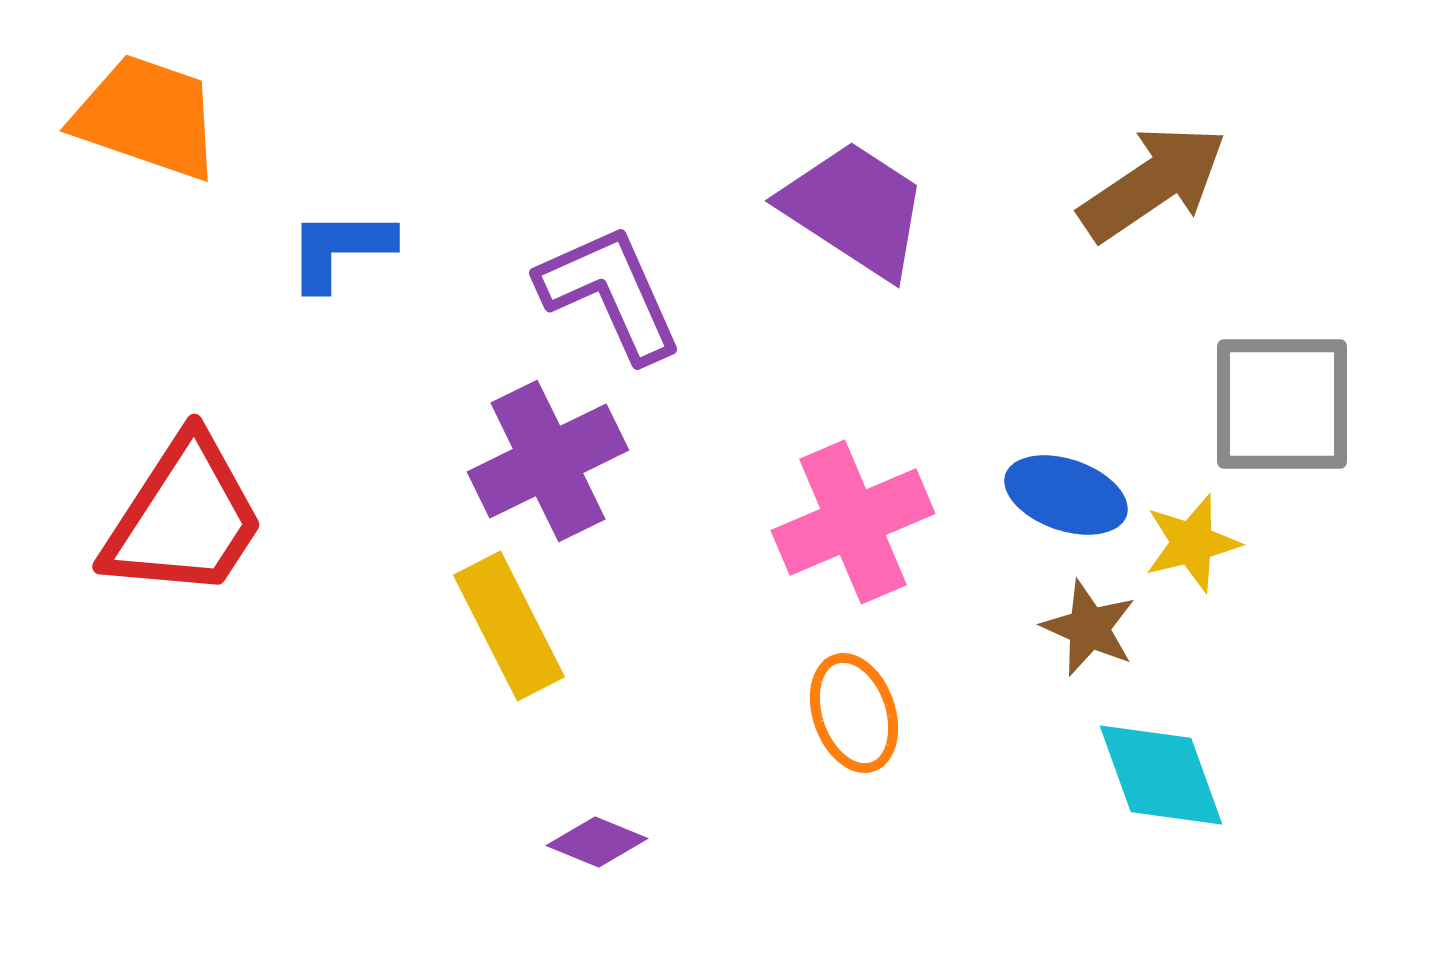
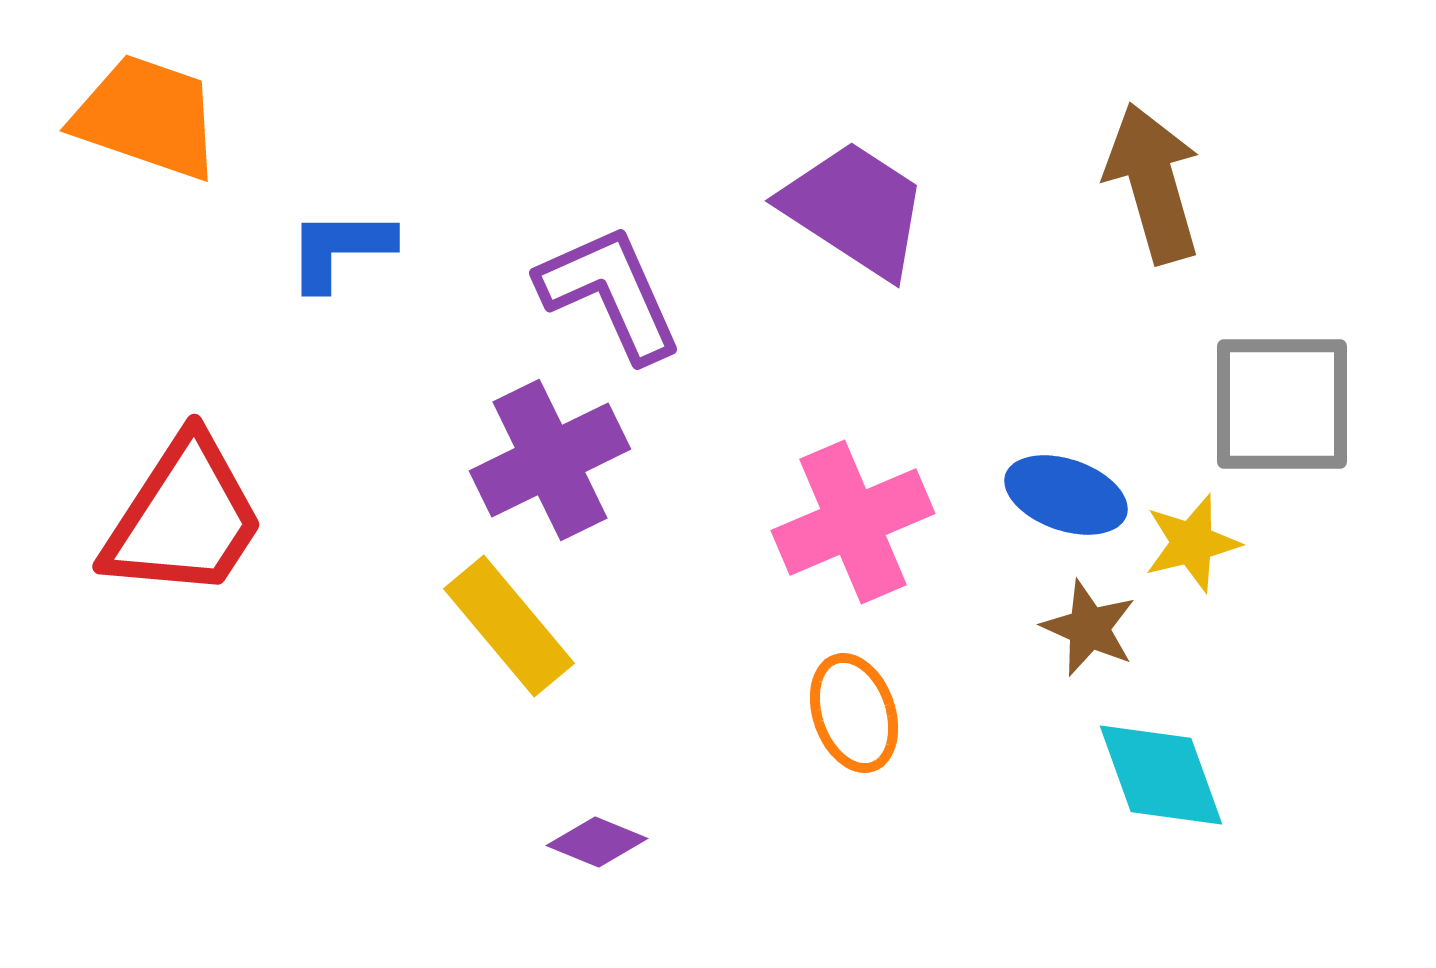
brown arrow: rotated 72 degrees counterclockwise
purple cross: moved 2 px right, 1 px up
yellow rectangle: rotated 13 degrees counterclockwise
